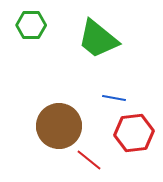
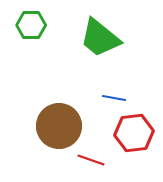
green trapezoid: moved 2 px right, 1 px up
red line: moved 2 px right; rotated 20 degrees counterclockwise
